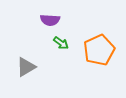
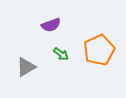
purple semicircle: moved 1 px right, 5 px down; rotated 24 degrees counterclockwise
green arrow: moved 11 px down
